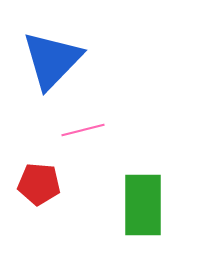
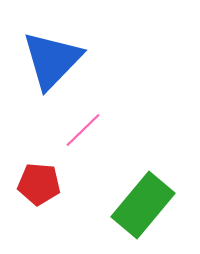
pink line: rotated 30 degrees counterclockwise
green rectangle: rotated 40 degrees clockwise
